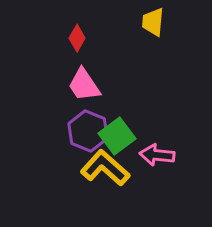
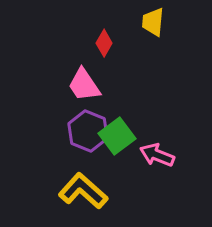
red diamond: moved 27 px right, 5 px down
pink arrow: rotated 16 degrees clockwise
yellow L-shape: moved 22 px left, 23 px down
